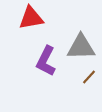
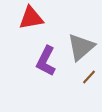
gray triangle: rotated 40 degrees counterclockwise
